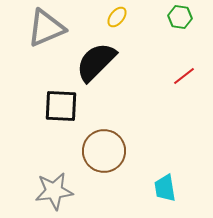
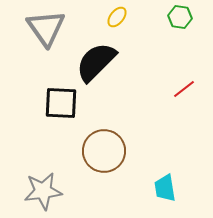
gray triangle: rotated 42 degrees counterclockwise
red line: moved 13 px down
black square: moved 3 px up
gray star: moved 11 px left
